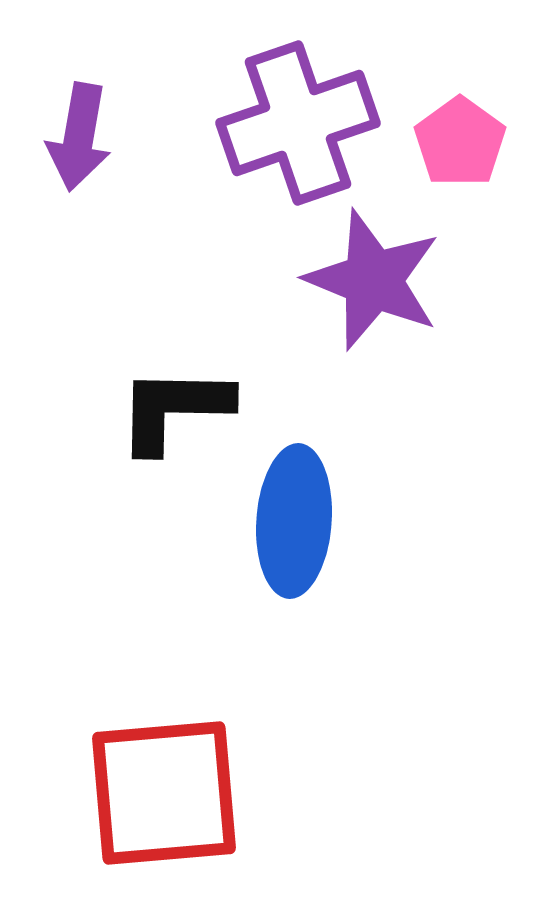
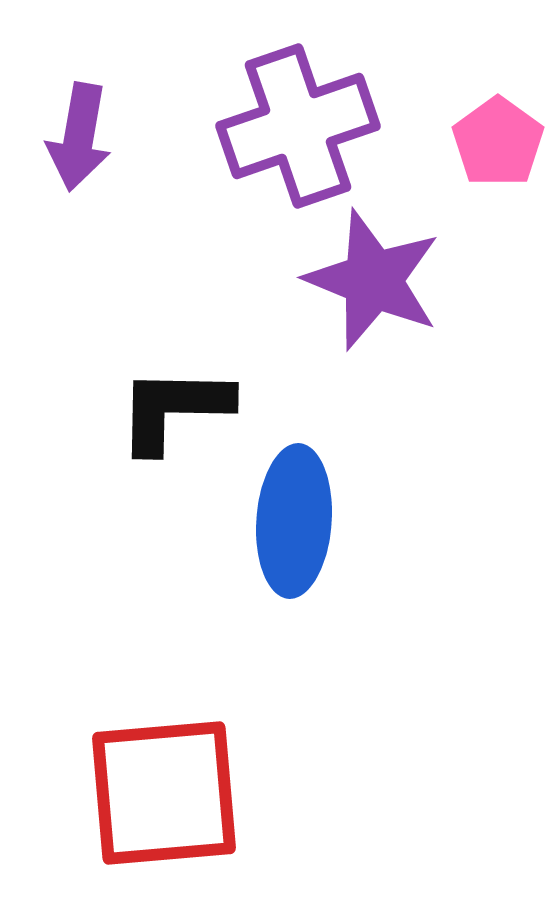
purple cross: moved 3 px down
pink pentagon: moved 38 px right
